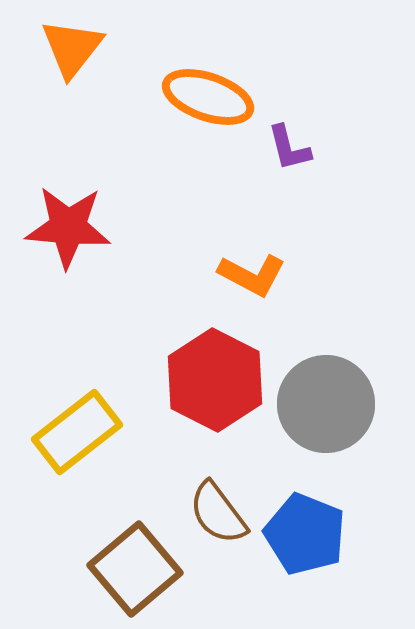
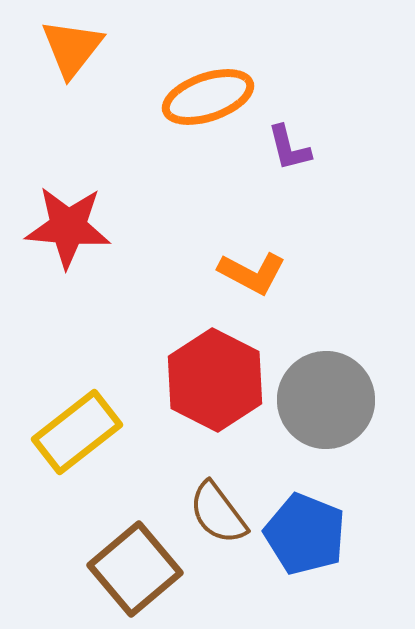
orange ellipse: rotated 38 degrees counterclockwise
orange L-shape: moved 2 px up
gray circle: moved 4 px up
